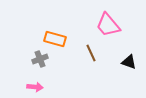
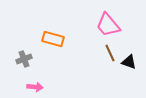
orange rectangle: moved 2 px left
brown line: moved 19 px right
gray cross: moved 16 px left
